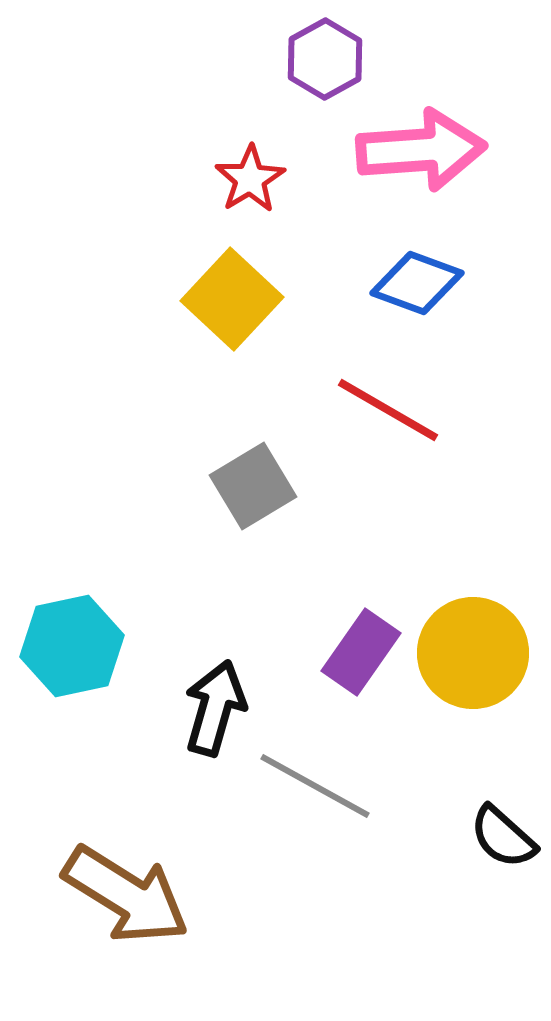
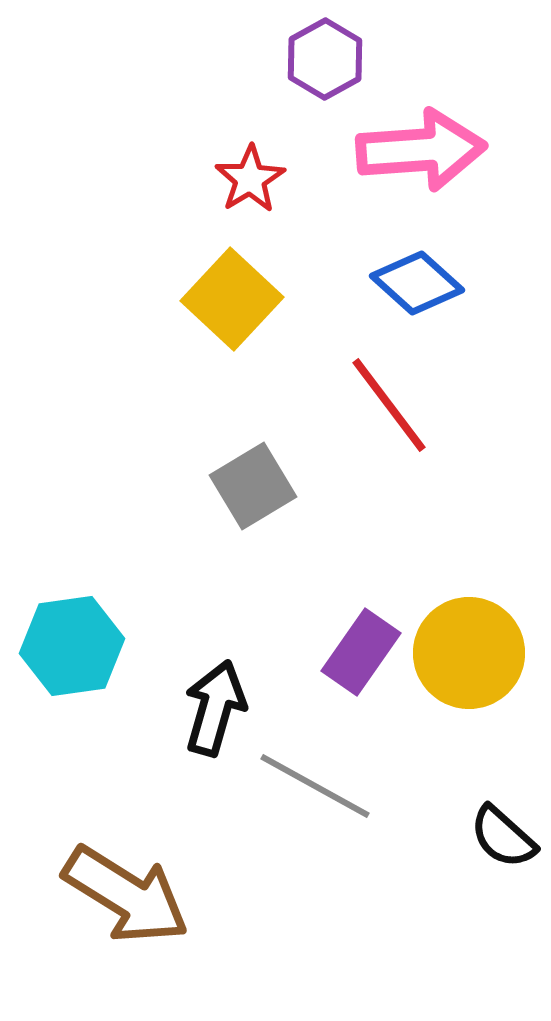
blue diamond: rotated 22 degrees clockwise
red line: moved 1 px right, 5 px up; rotated 23 degrees clockwise
cyan hexagon: rotated 4 degrees clockwise
yellow circle: moved 4 px left
